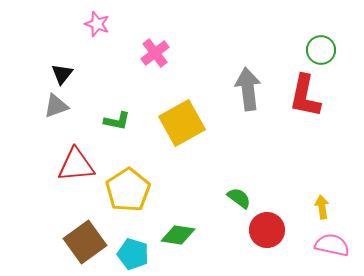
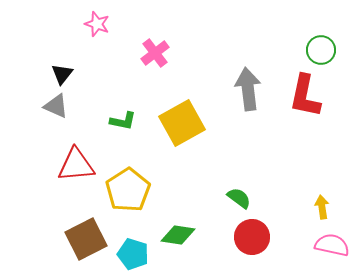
gray triangle: rotated 44 degrees clockwise
green L-shape: moved 6 px right
red circle: moved 15 px left, 7 px down
brown square: moved 1 px right, 3 px up; rotated 9 degrees clockwise
